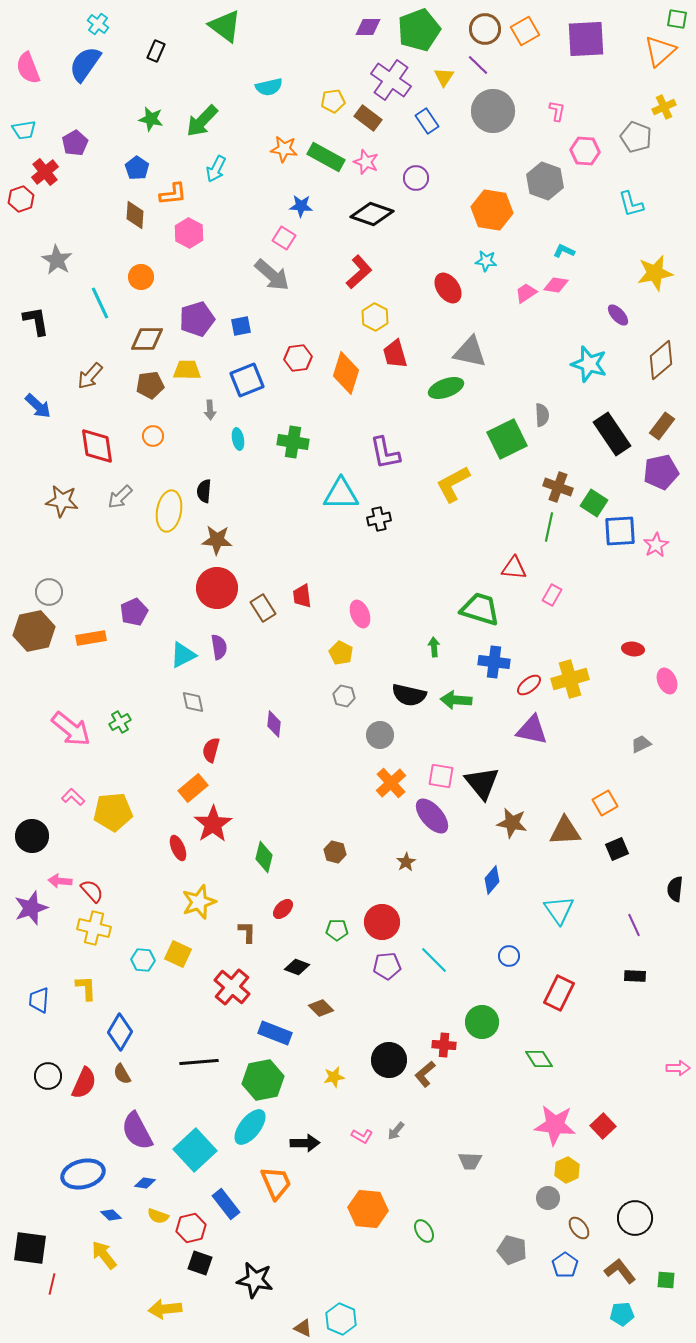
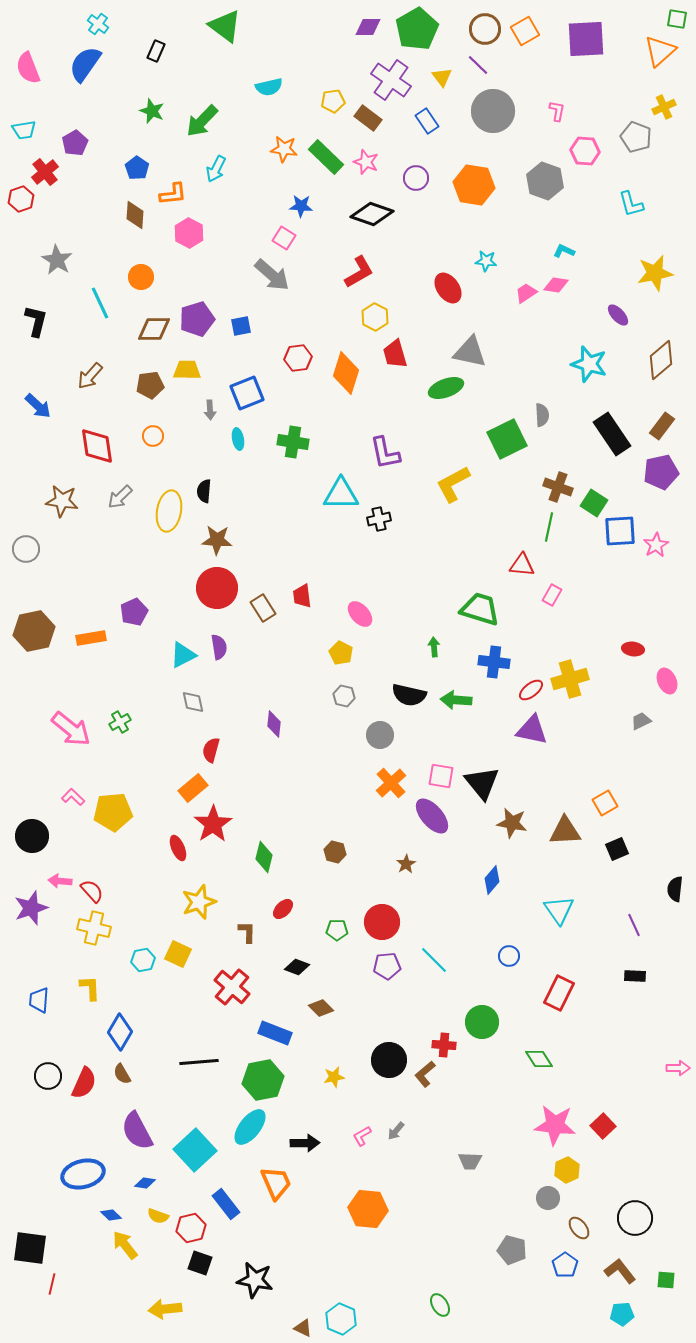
green pentagon at (419, 30): moved 2 px left, 1 px up; rotated 9 degrees counterclockwise
yellow triangle at (444, 77): moved 2 px left; rotated 10 degrees counterclockwise
green star at (151, 119): moved 1 px right, 8 px up; rotated 10 degrees clockwise
green rectangle at (326, 157): rotated 15 degrees clockwise
orange hexagon at (492, 210): moved 18 px left, 25 px up
red L-shape at (359, 272): rotated 12 degrees clockwise
black L-shape at (36, 321): rotated 24 degrees clockwise
brown diamond at (147, 339): moved 7 px right, 10 px up
blue square at (247, 380): moved 13 px down
red triangle at (514, 568): moved 8 px right, 3 px up
gray circle at (49, 592): moved 23 px left, 43 px up
pink ellipse at (360, 614): rotated 20 degrees counterclockwise
red ellipse at (529, 685): moved 2 px right, 5 px down
gray trapezoid at (641, 744): moved 23 px up
brown star at (406, 862): moved 2 px down
cyan hexagon at (143, 960): rotated 15 degrees counterclockwise
yellow L-shape at (86, 988): moved 4 px right
pink L-shape at (362, 1136): rotated 120 degrees clockwise
green ellipse at (424, 1231): moved 16 px right, 74 px down
yellow arrow at (104, 1255): moved 21 px right, 10 px up
